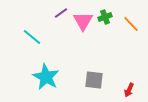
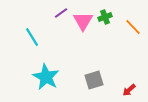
orange line: moved 2 px right, 3 px down
cyan line: rotated 18 degrees clockwise
gray square: rotated 24 degrees counterclockwise
red arrow: rotated 24 degrees clockwise
